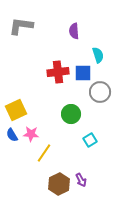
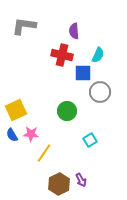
gray L-shape: moved 3 px right
cyan semicircle: rotated 42 degrees clockwise
red cross: moved 4 px right, 17 px up; rotated 20 degrees clockwise
green circle: moved 4 px left, 3 px up
